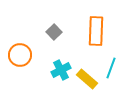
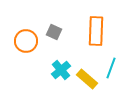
gray square: rotated 21 degrees counterclockwise
orange circle: moved 6 px right, 14 px up
cyan cross: rotated 12 degrees counterclockwise
